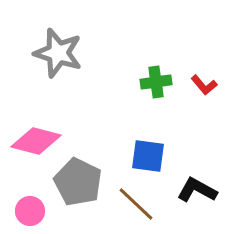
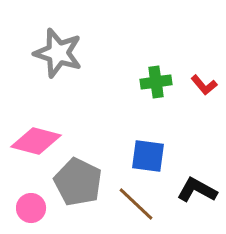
pink circle: moved 1 px right, 3 px up
